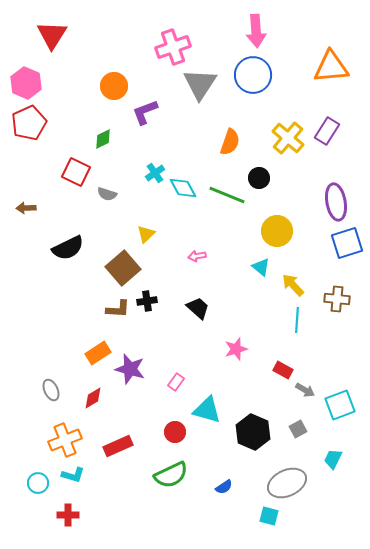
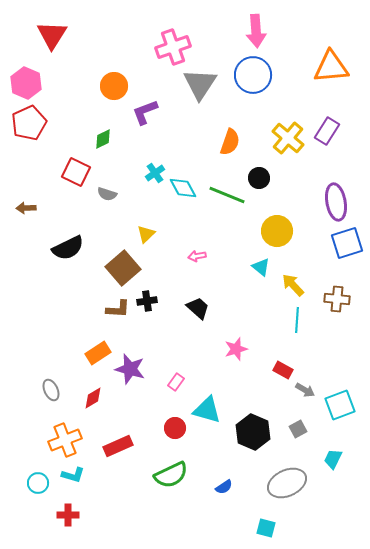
red circle at (175, 432): moved 4 px up
cyan square at (269, 516): moved 3 px left, 12 px down
